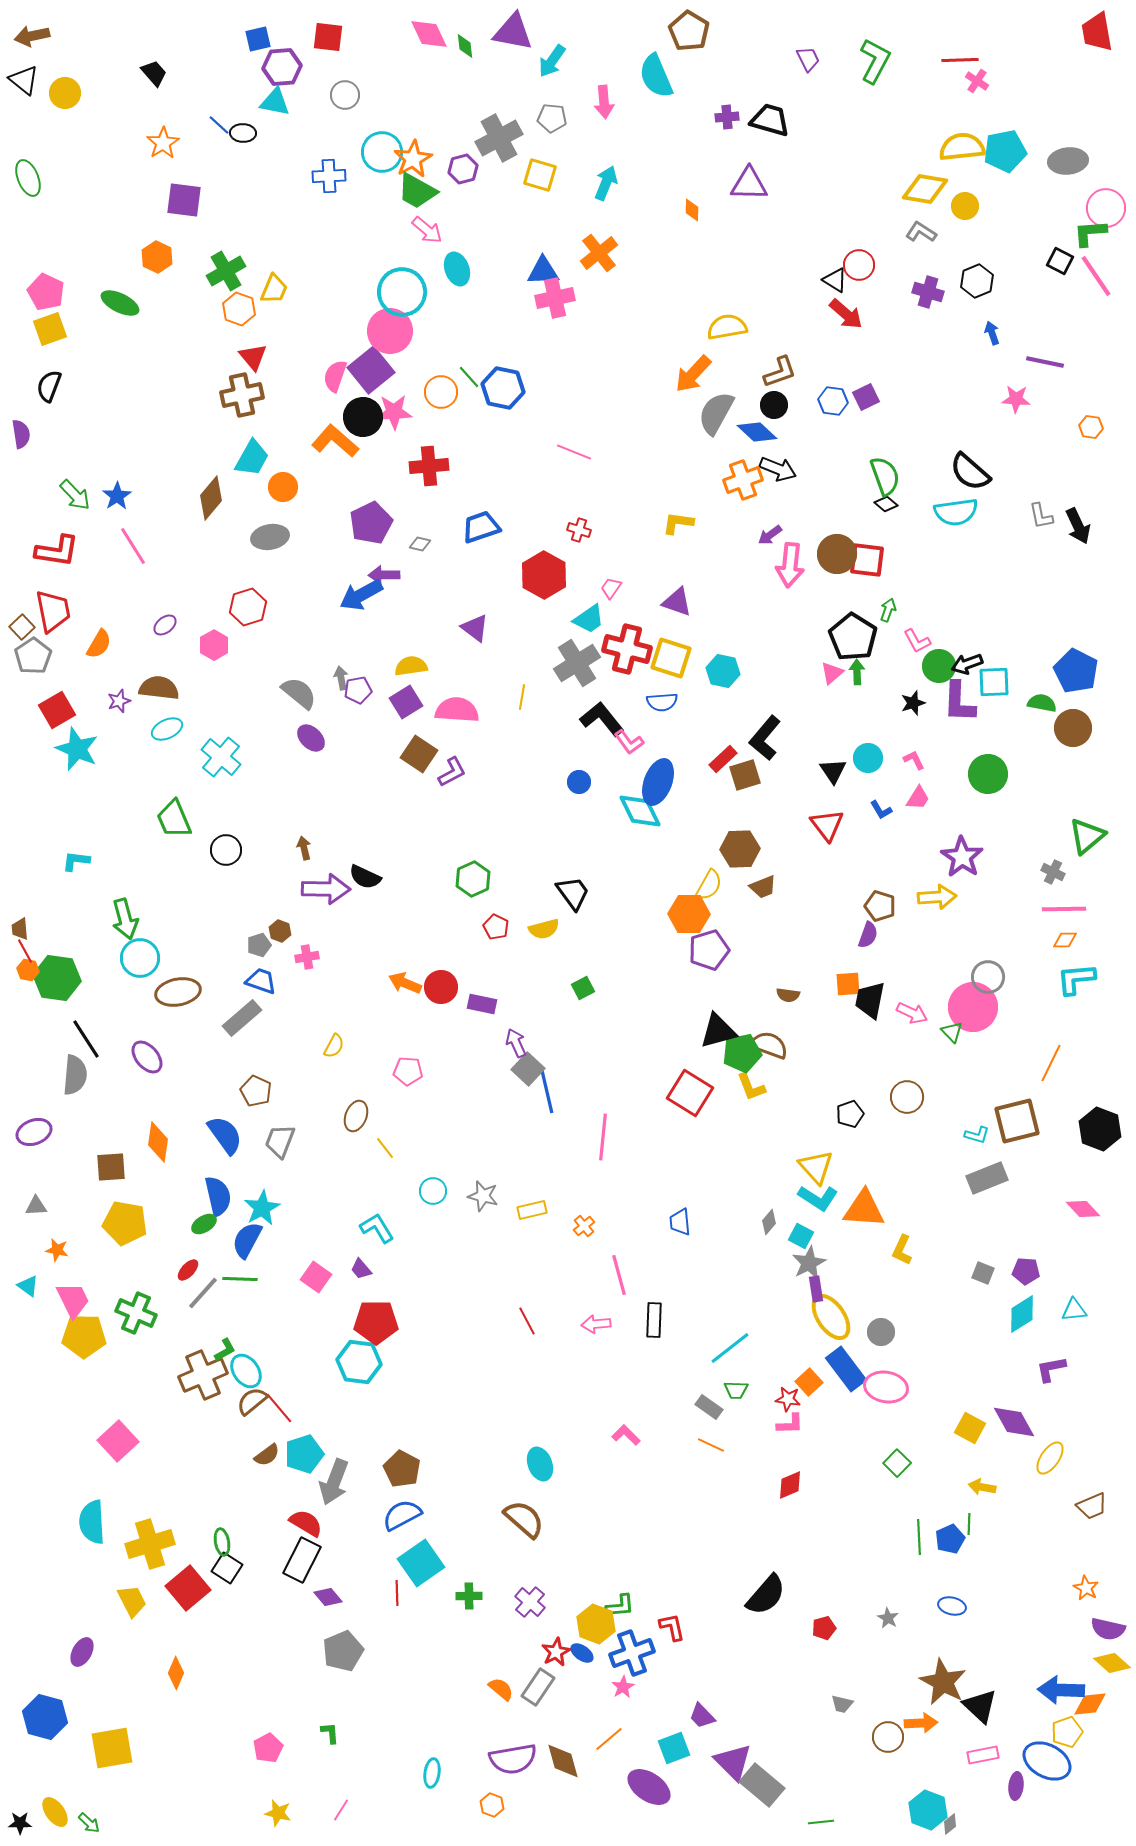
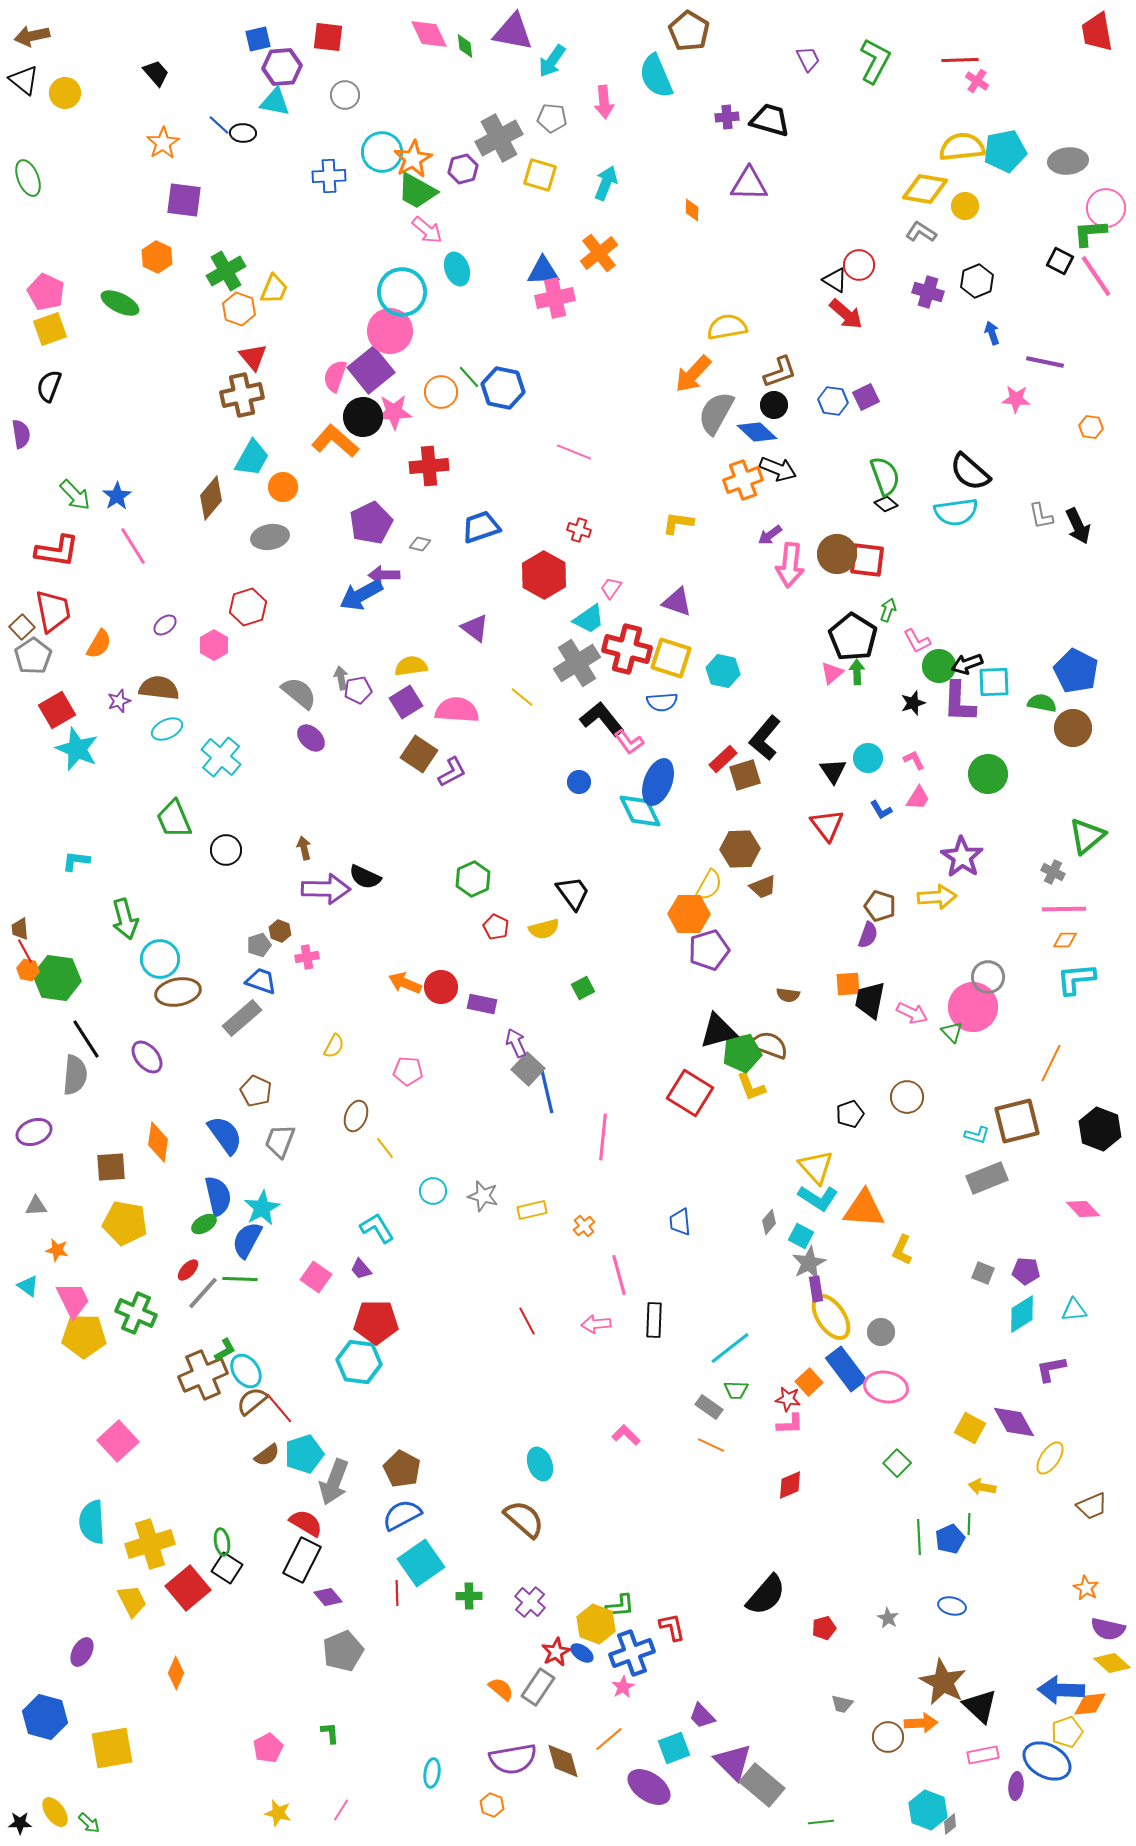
black trapezoid at (154, 73): moved 2 px right
yellow line at (522, 697): rotated 60 degrees counterclockwise
cyan circle at (140, 958): moved 20 px right, 1 px down
